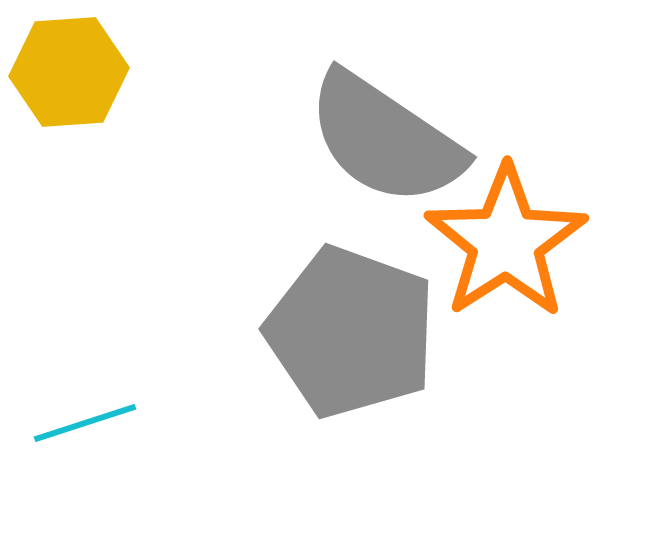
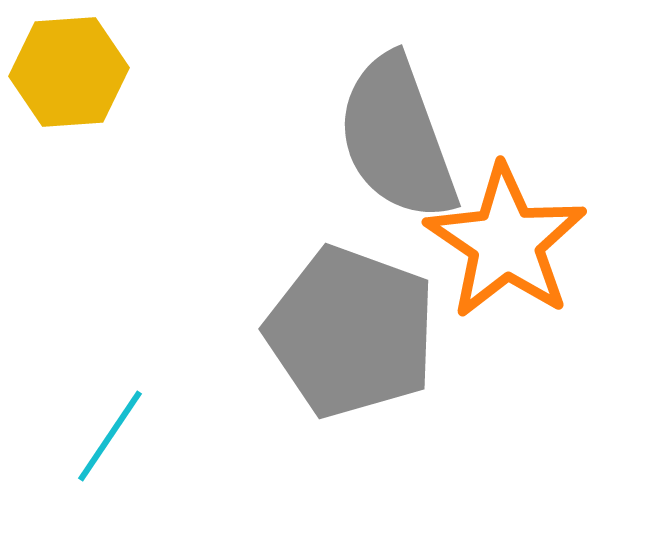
gray semicircle: moved 12 px right, 1 px up; rotated 36 degrees clockwise
orange star: rotated 5 degrees counterclockwise
cyan line: moved 25 px right, 13 px down; rotated 38 degrees counterclockwise
